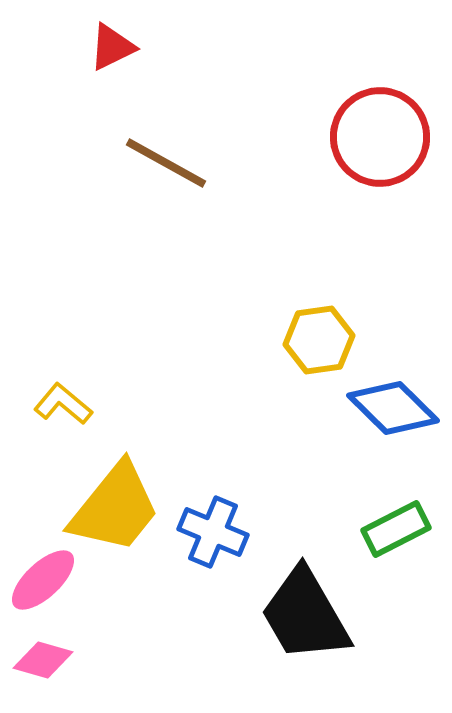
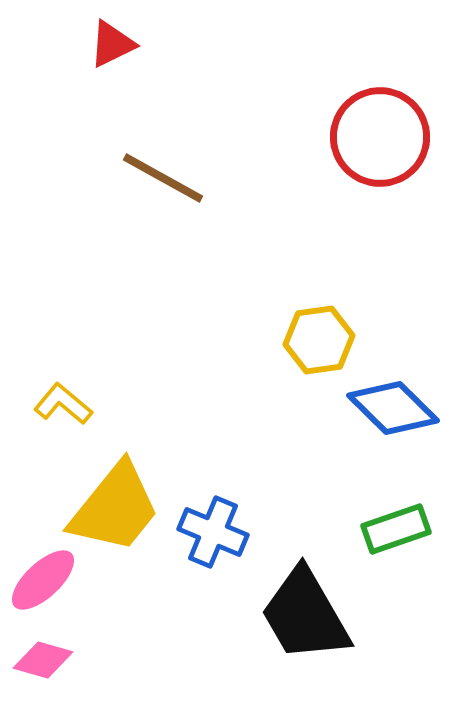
red triangle: moved 3 px up
brown line: moved 3 px left, 15 px down
green rectangle: rotated 8 degrees clockwise
